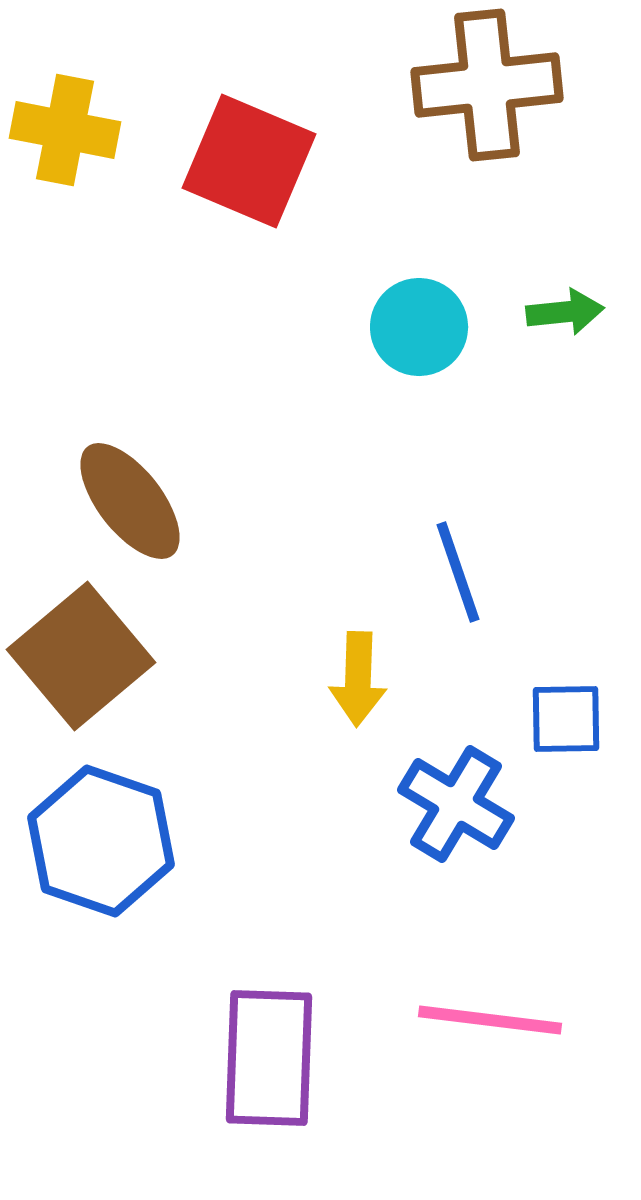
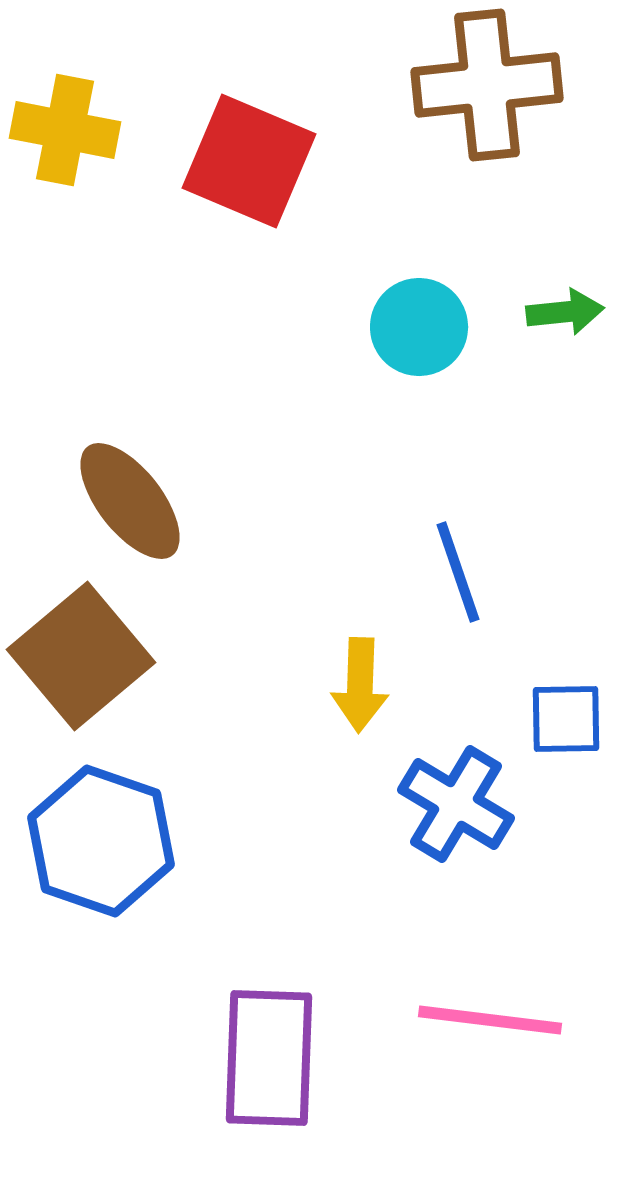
yellow arrow: moved 2 px right, 6 px down
